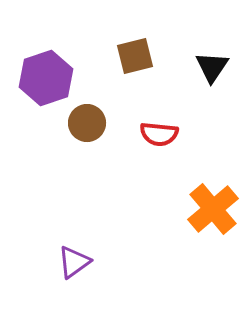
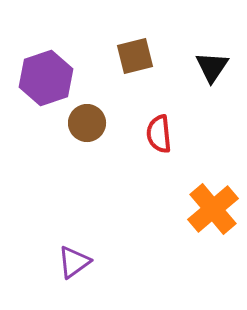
red semicircle: rotated 78 degrees clockwise
